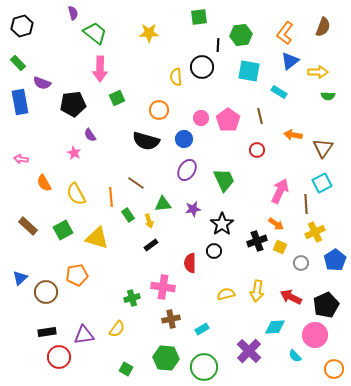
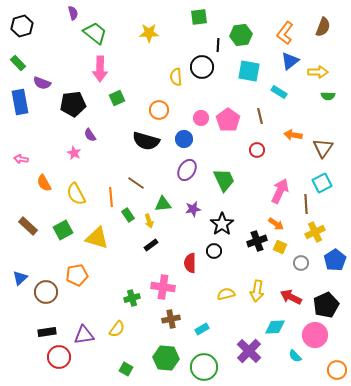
orange circle at (334, 369): moved 3 px right, 1 px down
